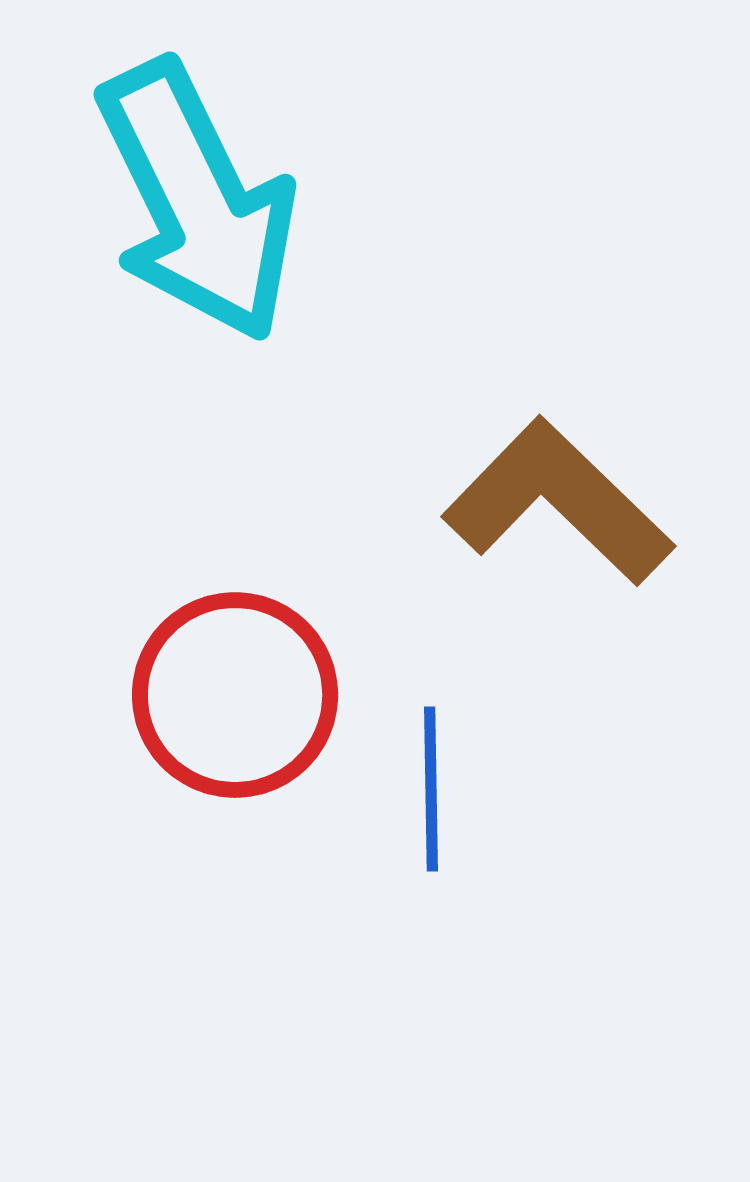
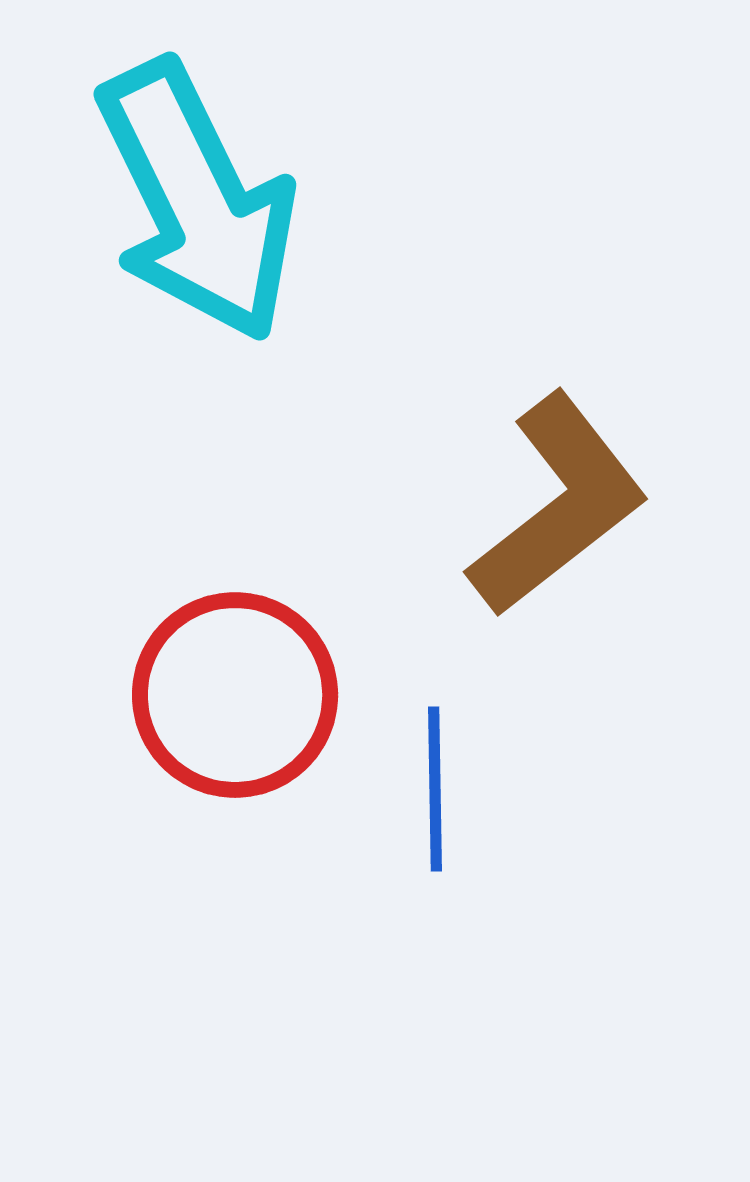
brown L-shape: moved 3 px down; rotated 98 degrees clockwise
blue line: moved 4 px right
